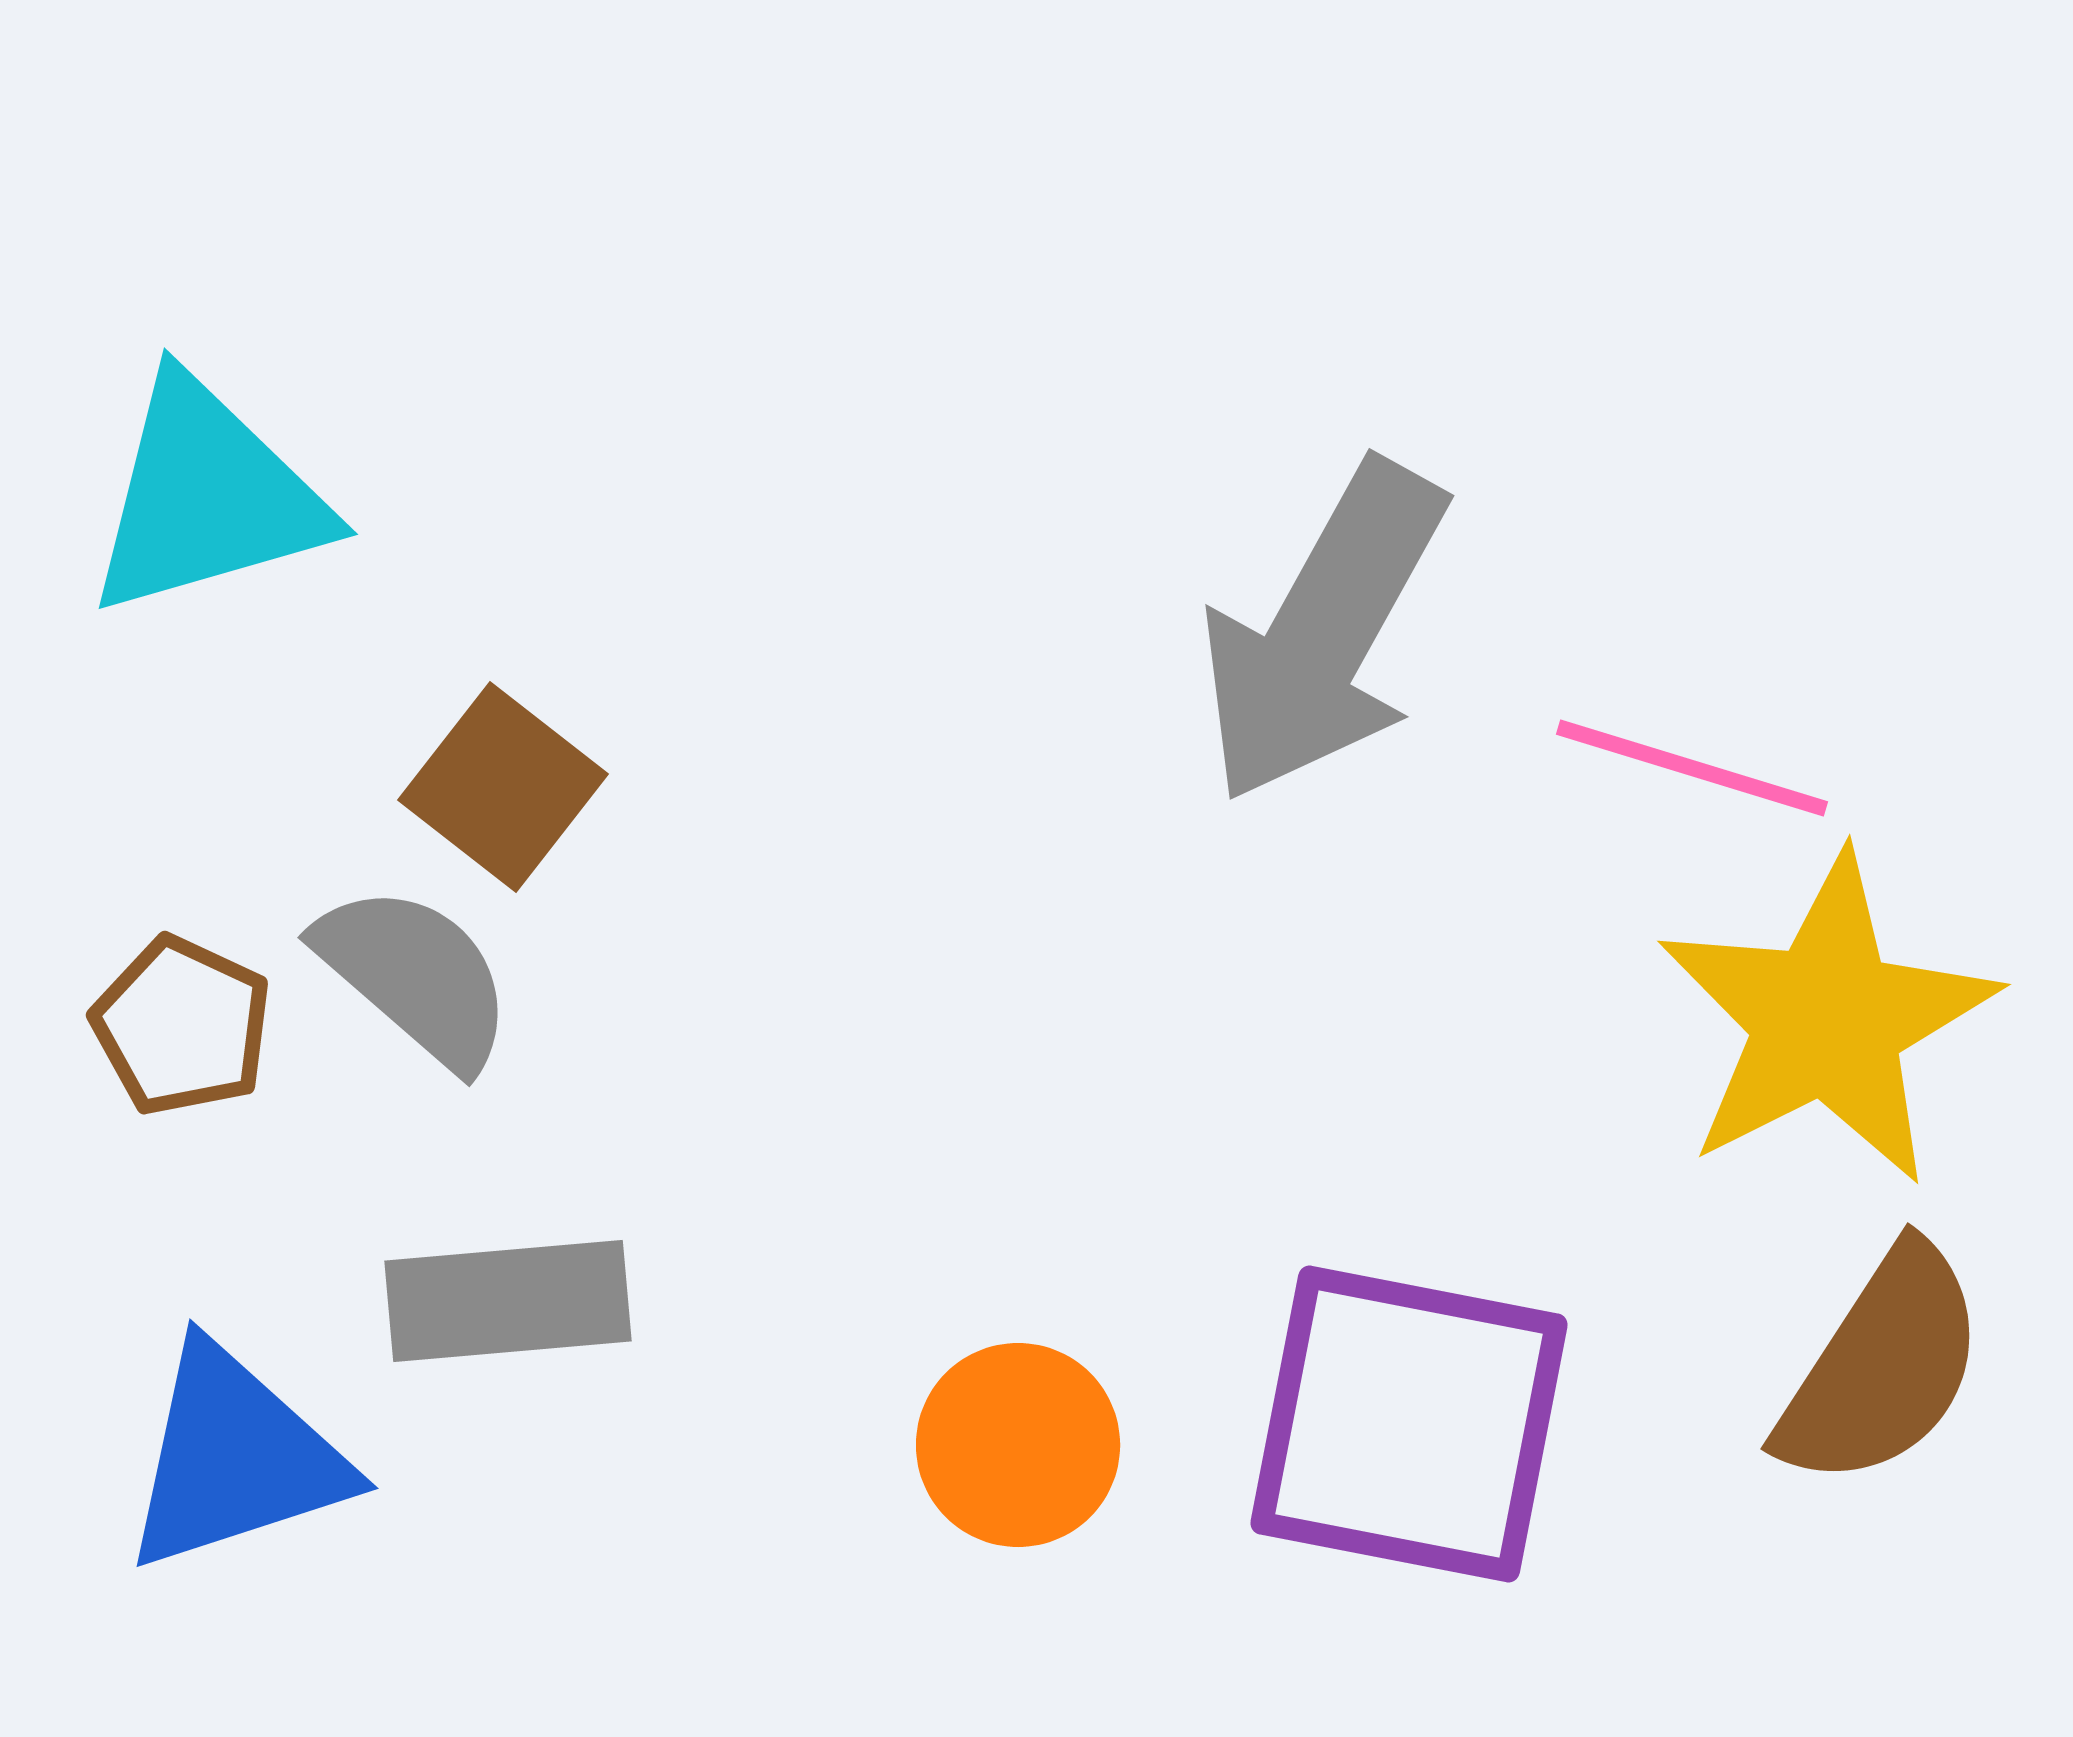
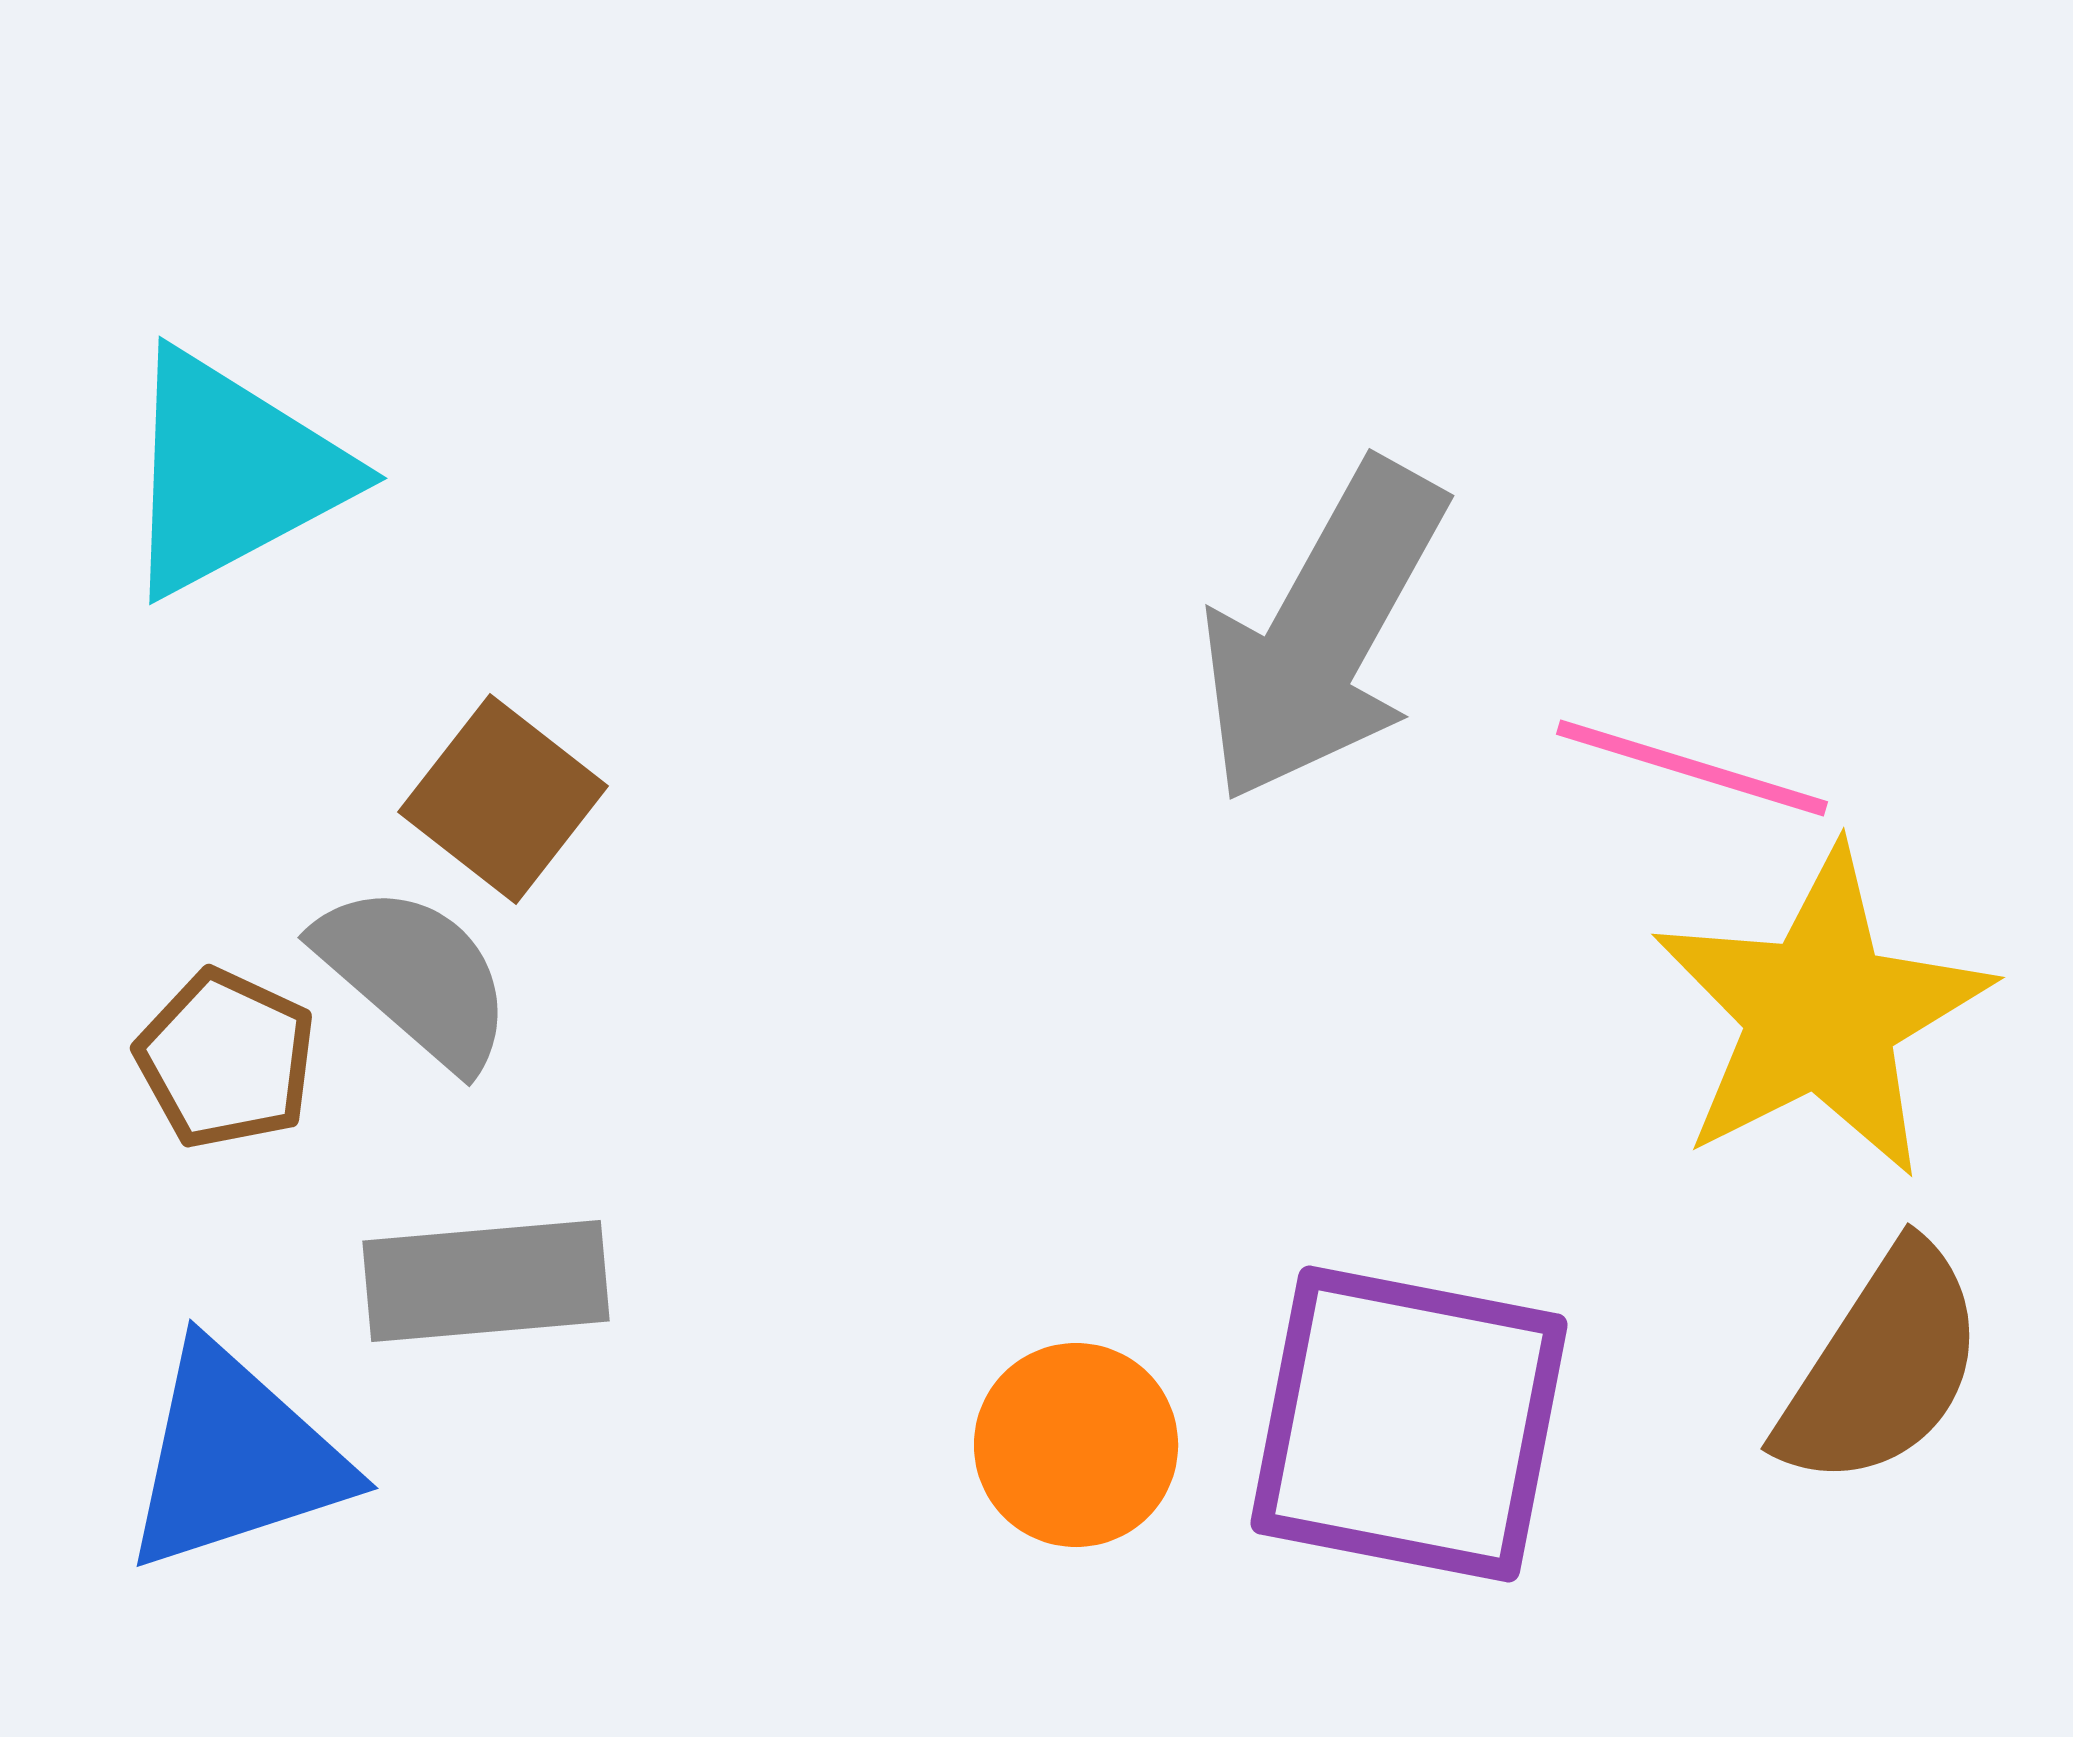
cyan triangle: moved 25 px right, 24 px up; rotated 12 degrees counterclockwise
brown square: moved 12 px down
yellow star: moved 6 px left, 7 px up
brown pentagon: moved 44 px right, 33 px down
gray rectangle: moved 22 px left, 20 px up
orange circle: moved 58 px right
